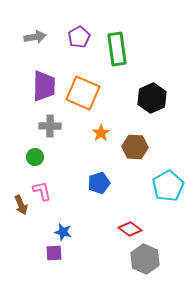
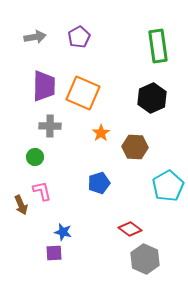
green rectangle: moved 41 px right, 3 px up
